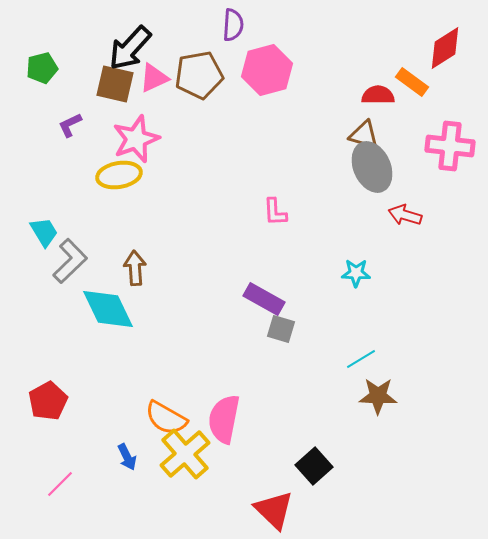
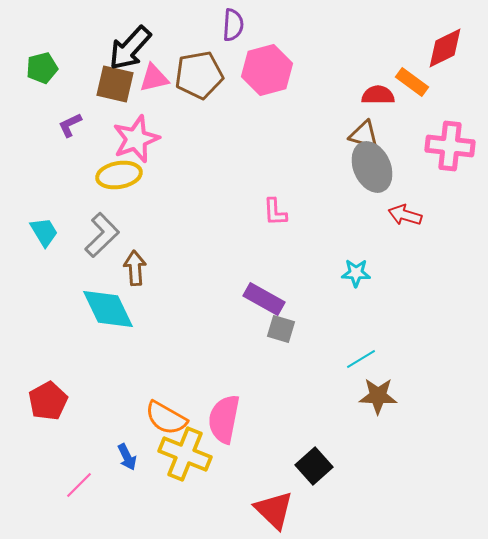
red diamond: rotated 6 degrees clockwise
pink triangle: rotated 12 degrees clockwise
gray L-shape: moved 32 px right, 26 px up
yellow cross: rotated 27 degrees counterclockwise
pink line: moved 19 px right, 1 px down
